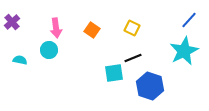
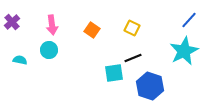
pink arrow: moved 4 px left, 3 px up
